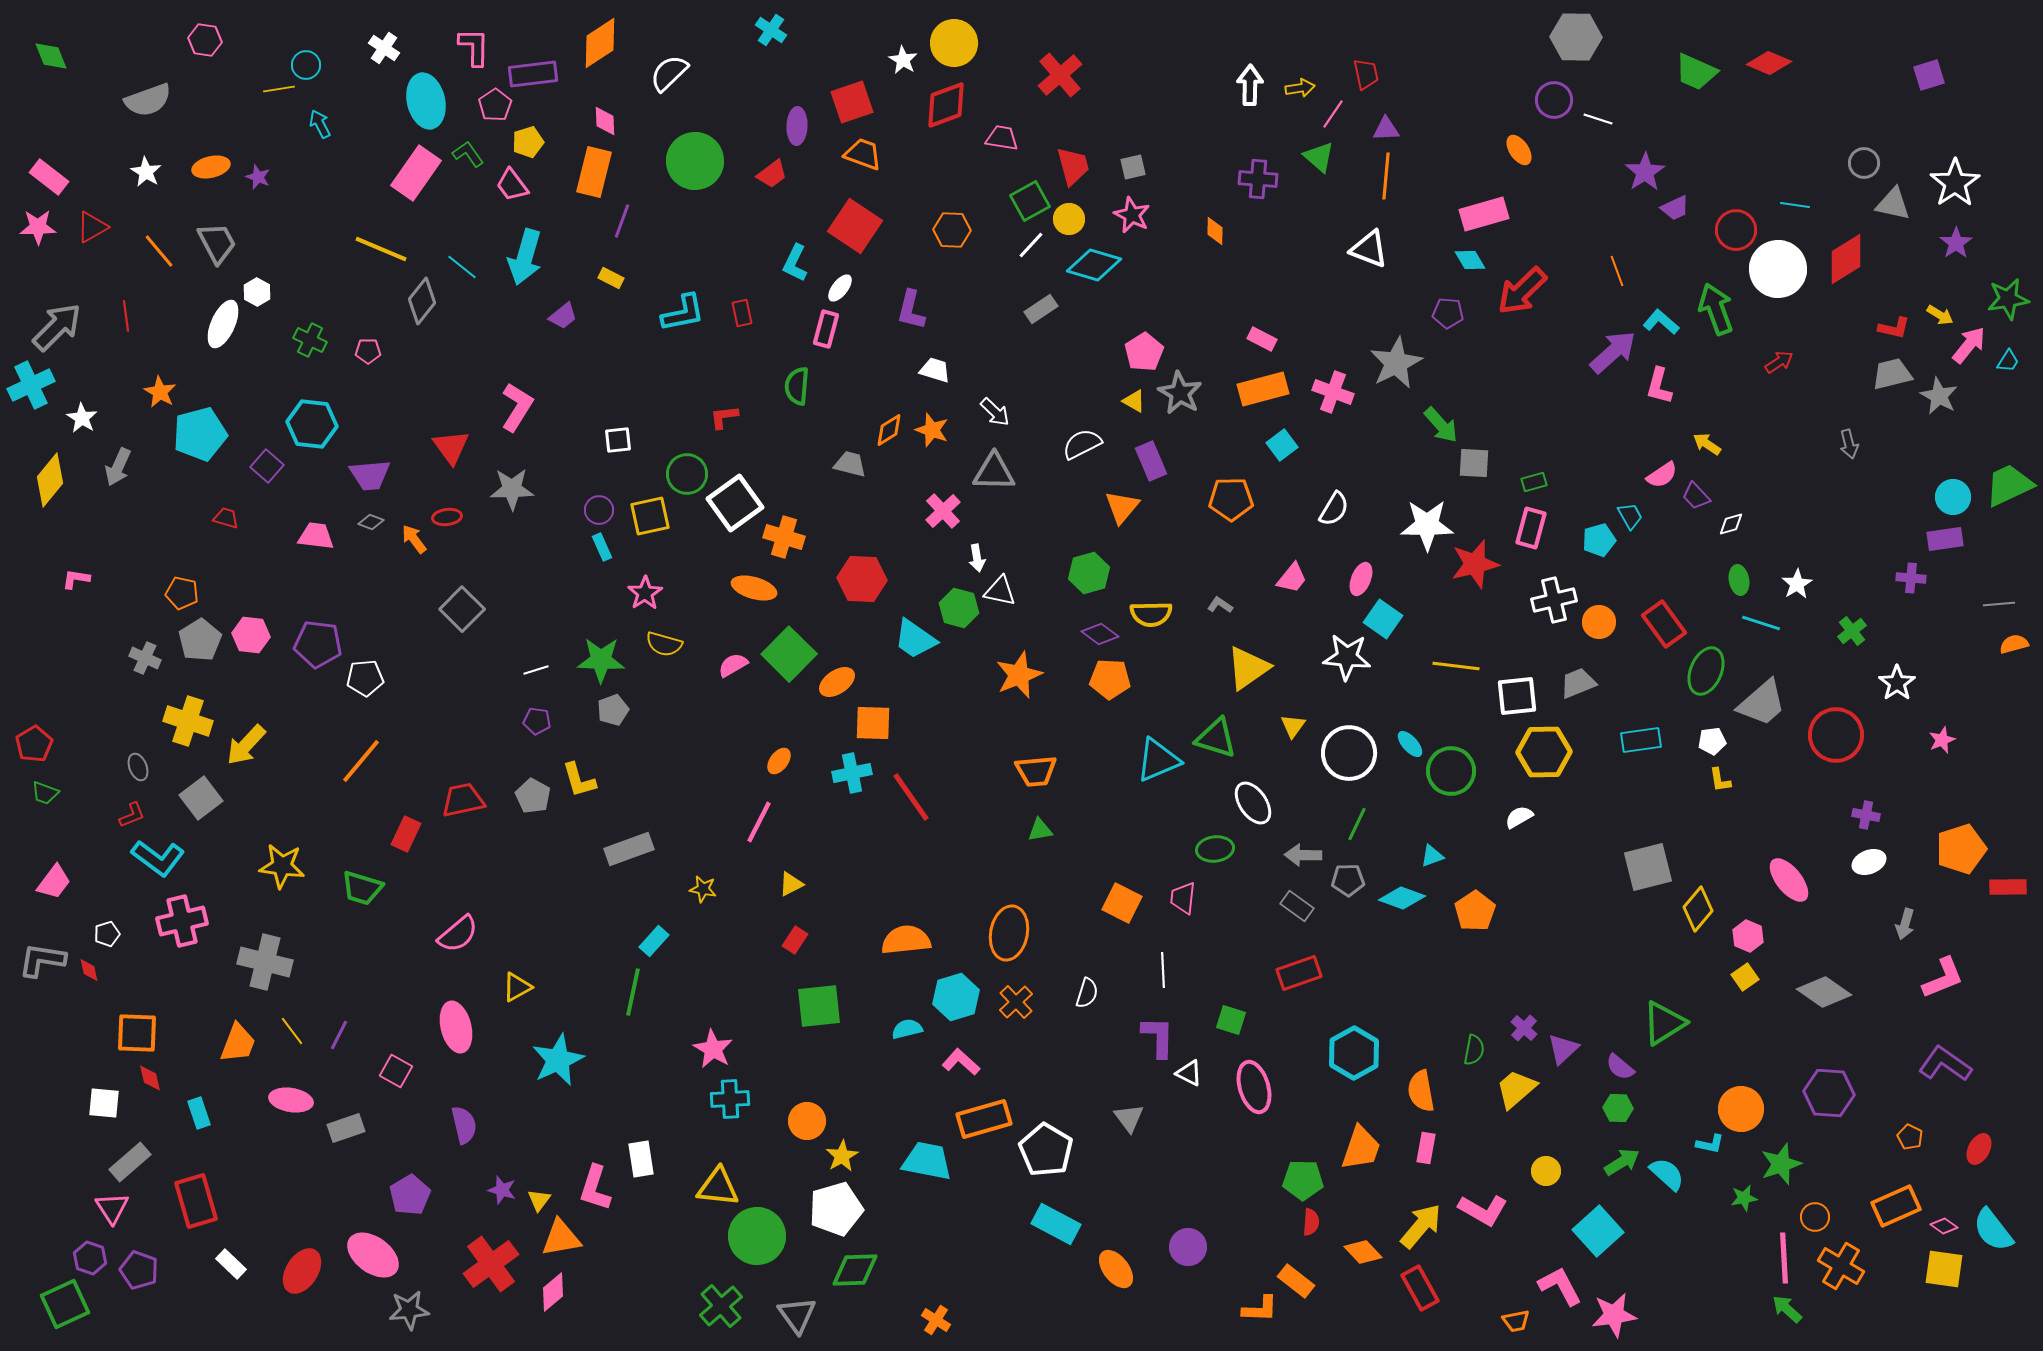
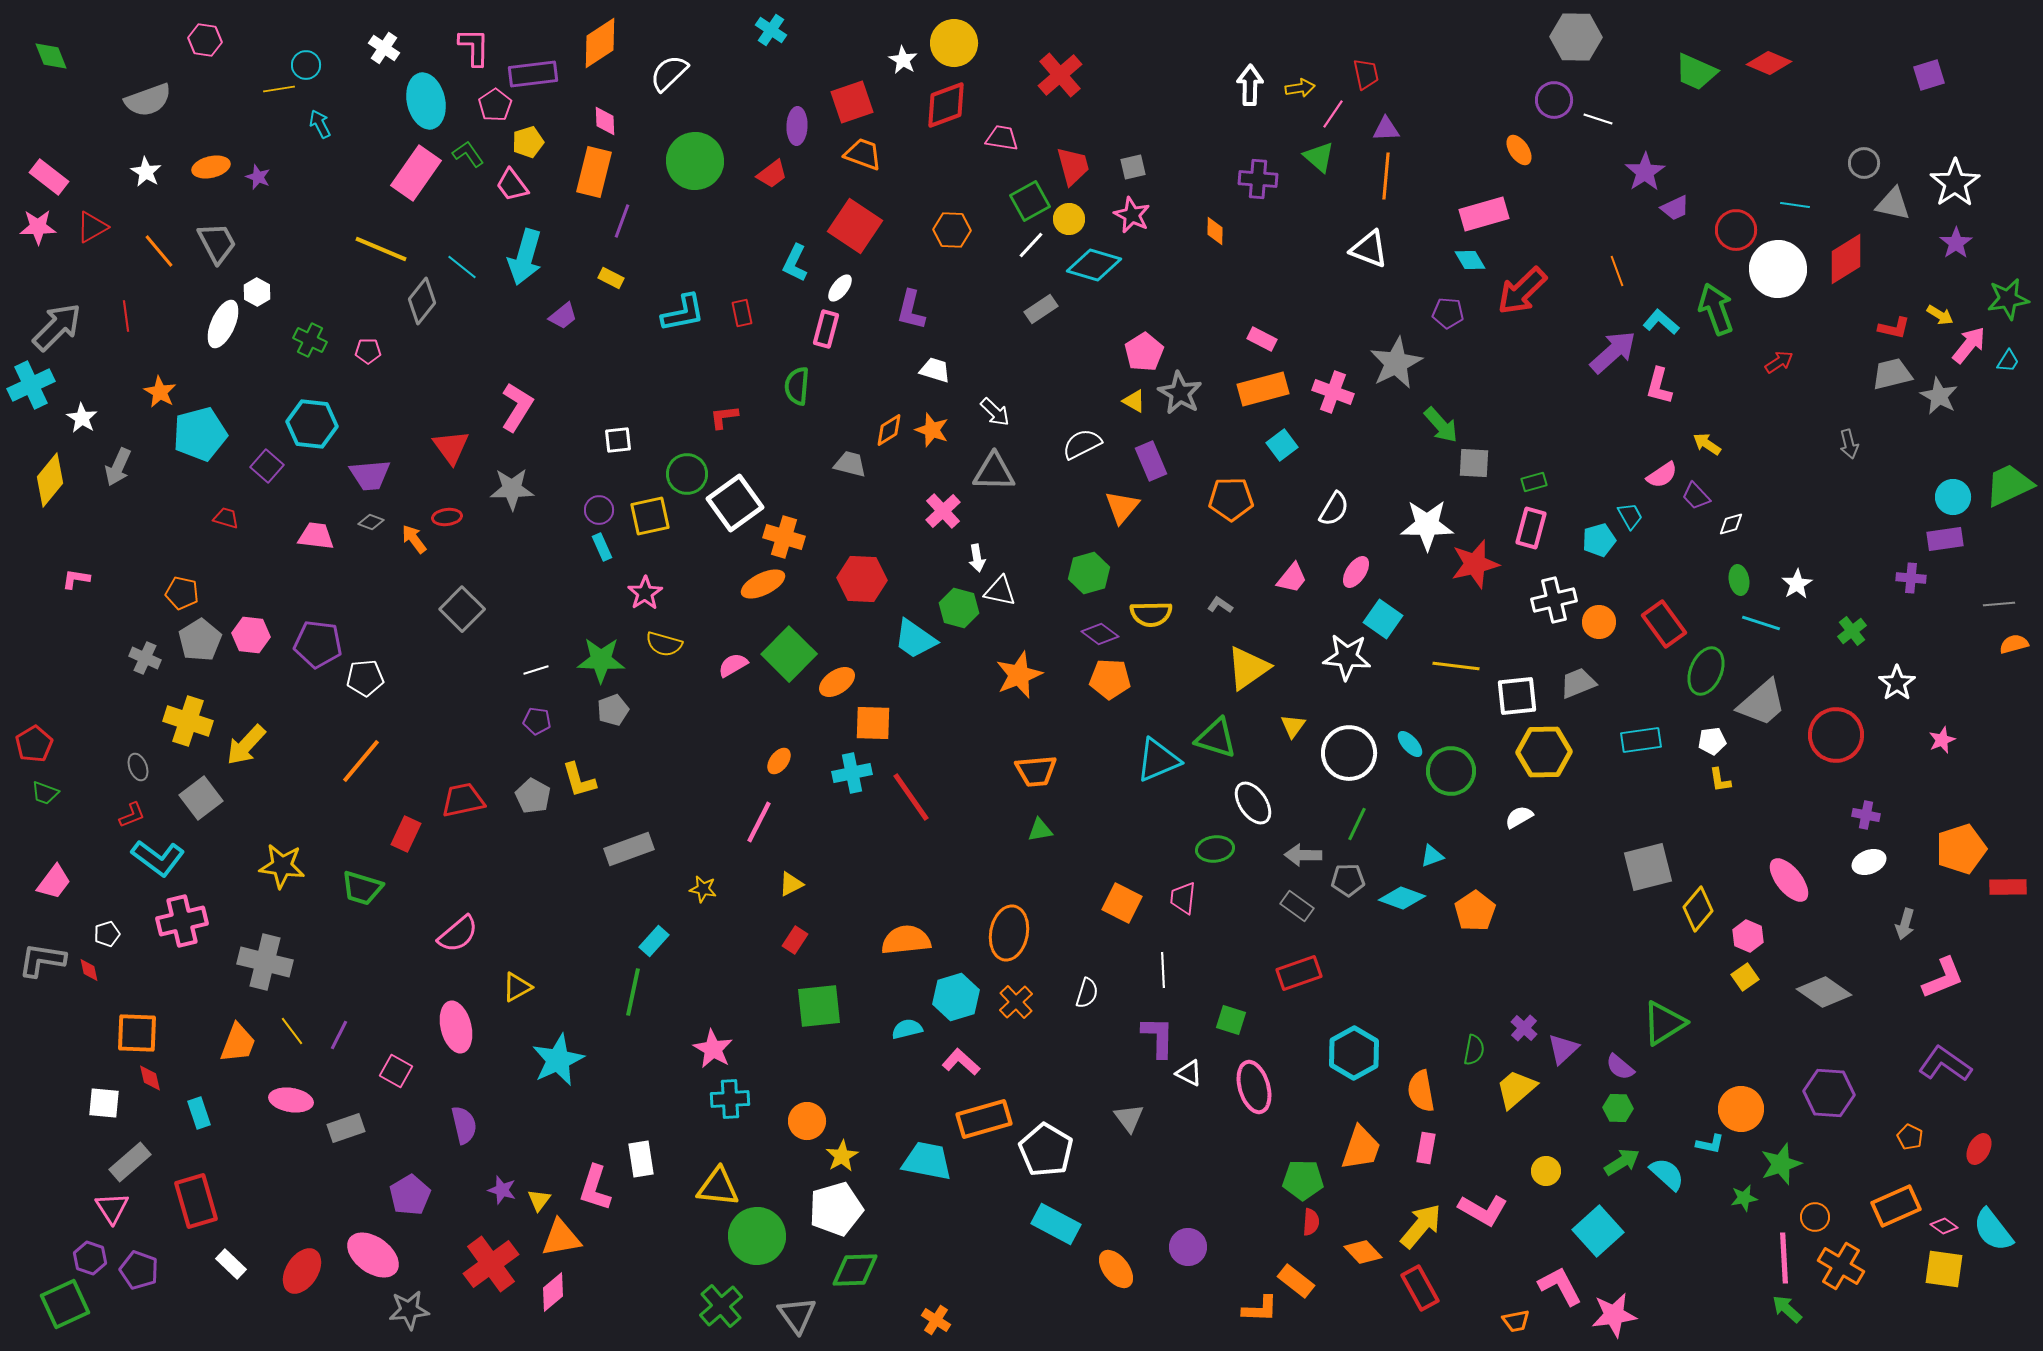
pink ellipse at (1361, 579): moved 5 px left, 7 px up; rotated 12 degrees clockwise
orange ellipse at (754, 588): moved 9 px right, 4 px up; rotated 42 degrees counterclockwise
